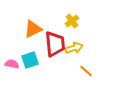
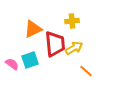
yellow cross: rotated 32 degrees clockwise
yellow arrow: rotated 12 degrees counterclockwise
pink semicircle: rotated 24 degrees clockwise
